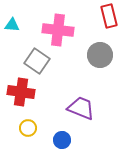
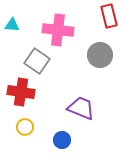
yellow circle: moved 3 px left, 1 px up
